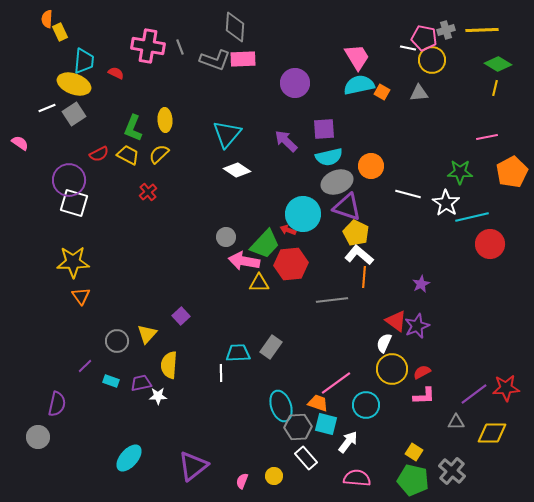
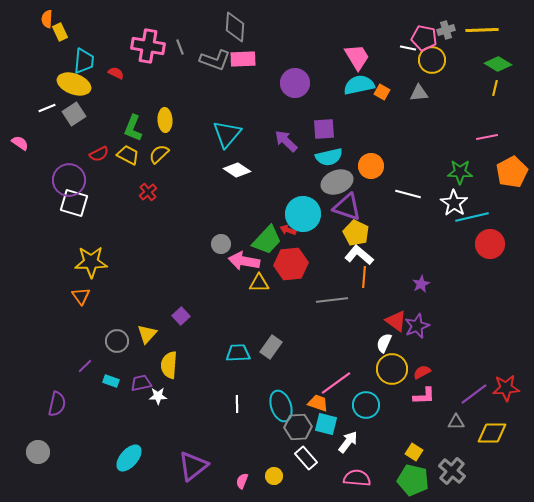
white star at (446, 203): moved 8 px right
gray circle at (226, 237): moved 5 px left, 7 px down
green trapezoid at (265, 244): moved 2 px right, 4 px up
yellow star at (73, 262): moved 18 px right
white line at (221, 373): moved 16 px right, 31 px down
gray circle at (38, 437): moved 15 px down
